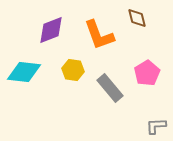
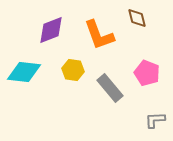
pink pentagon: rotated 20 degrees counterclockwise
gray L-shape: moved 1 px left, 6 px up
